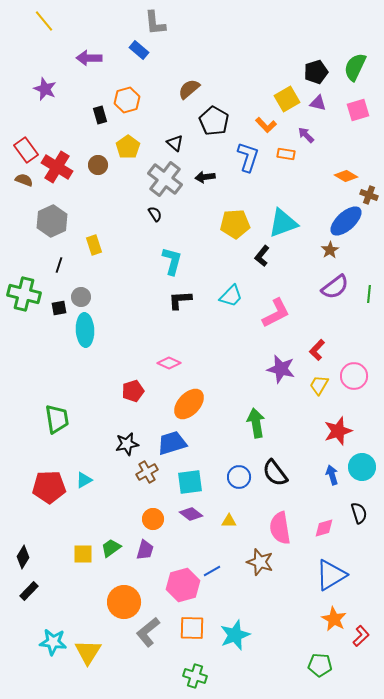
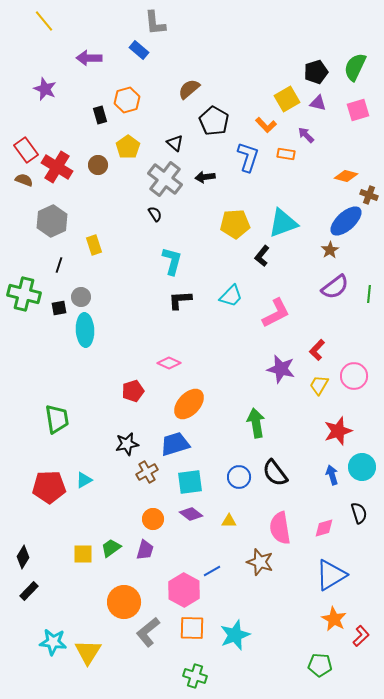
orange diamond at (346, 176): rotated 15 degrees counterclockwise
blue trapezoid at (172, 443): moved 3 px right, 1 px down
pink hexagon at (183, 585): moved 1 px right, 5 px down; rotated 16 degrees counterclockwise
